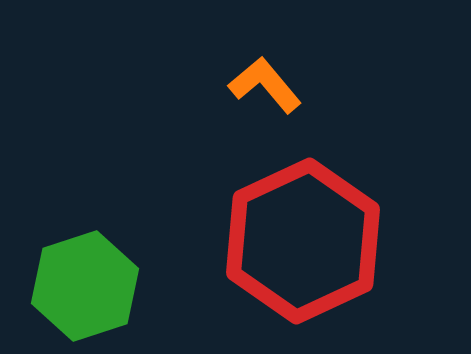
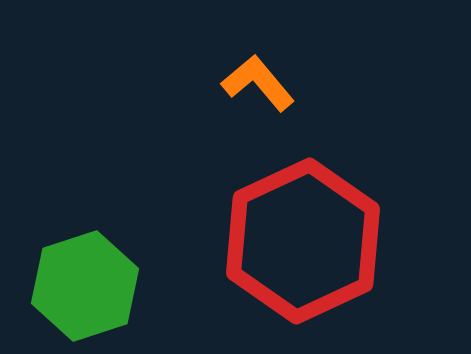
orange L-shape: moved 7 px left, 2 px up
